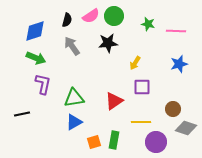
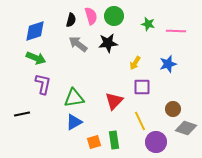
pink semicircle: rotated 72 degrees counterclockwise
black semicircle: moved 4 px right
gray arrow: moved 6 px right, 2 px up; rotated 18 degrees counterclockwise
blue star: moved 11 px left
red triangle: rotated 12 degrees counterclockwise
yellow line: moved 1 px left, 1 px up; rotated 66 degrees clockwise
green rectangle: rotated 18 degrees counterclockwise
